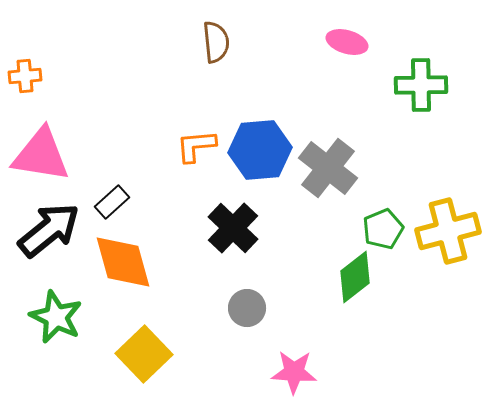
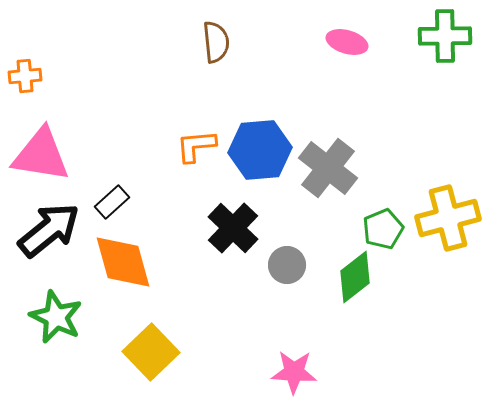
green cross: moved 24 px right, 49 px up
yellow cross: moved 13 px up
gray circle: moved 40 px right, 43 px up
yellow square: moved 7 px right, 2 px up
